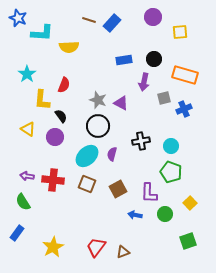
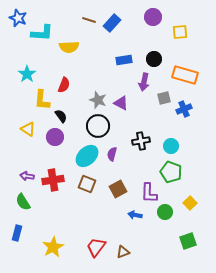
red cross at (53, 180): rotated 15 degrees counterclockwise
green circle at (165, 214): moved 2 px up
blue rectangle at (17, 233): rotated 21 degrees counterclockwise
